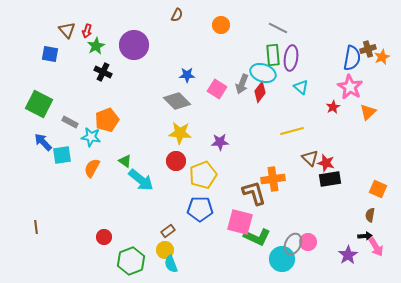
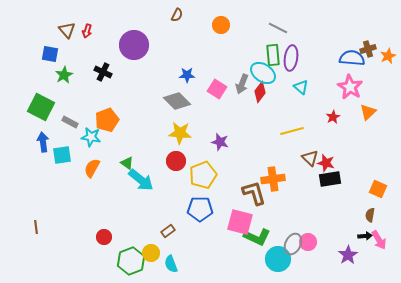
green star at (96, 46): moved 32 px left, 29 px down
orange star at (382, 57): moved 6 px right, 1 px up
blue semicircle at (352, 58): rotated 95 degrees counterclockwise
cyan ellipse at (263, 73): rotated 15 degrees clockwise
green square at (39, 104): moved 2 px right, 3 px down
red star at (333, 107): moved 10 px down
blue arrow at (43, 142): rotated 36 degrees clockwise
purple star at (220, 142): rotated 18 degrees clockwise
green triangle at (125, 161): moved 2 px right, 2 px down
pink arrow at (376, 247): moved 3 px right, 7 px up
yellow circle at (165, 250): moved 14 px left, 3 px down
cyan circle at (282, 259): moved 4 px left
